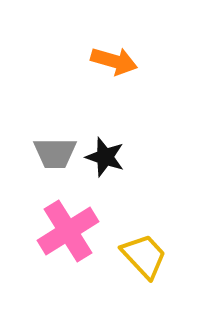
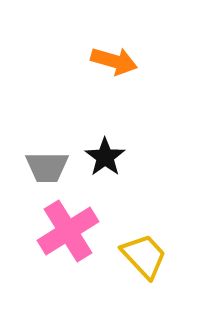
gray trapezoid: moved 8 px left, 14 px down
black star: rotated 18 degrees clockwise
